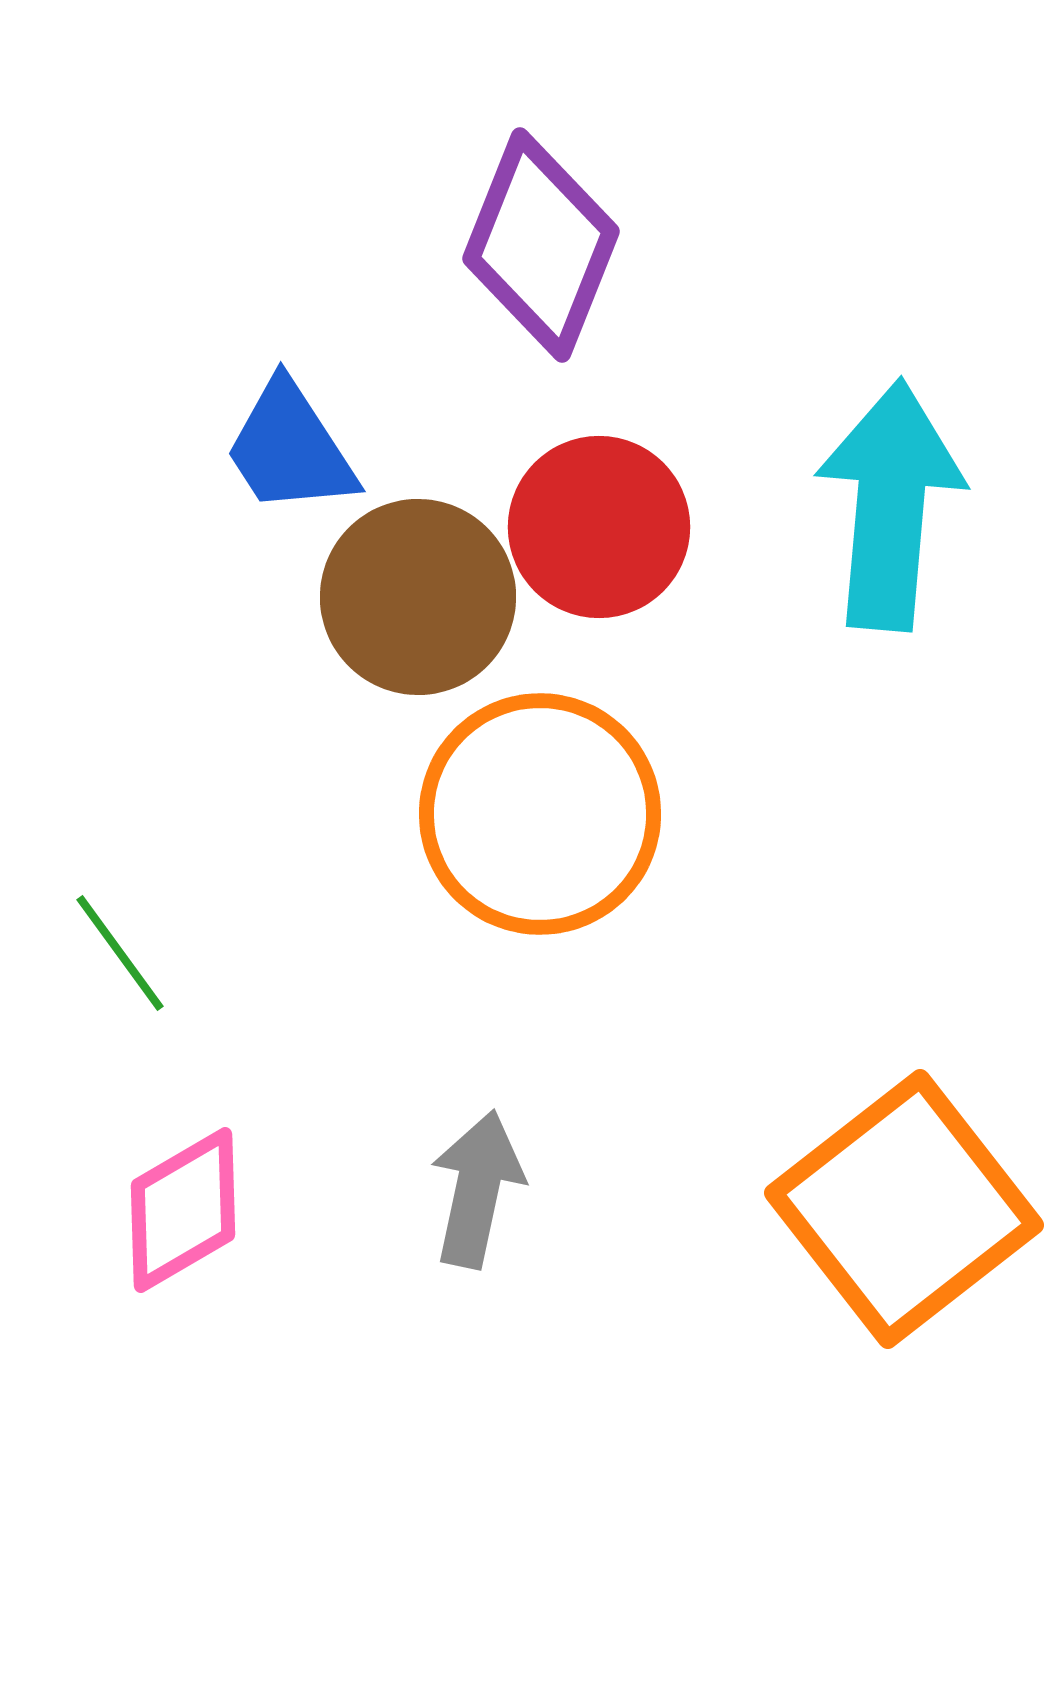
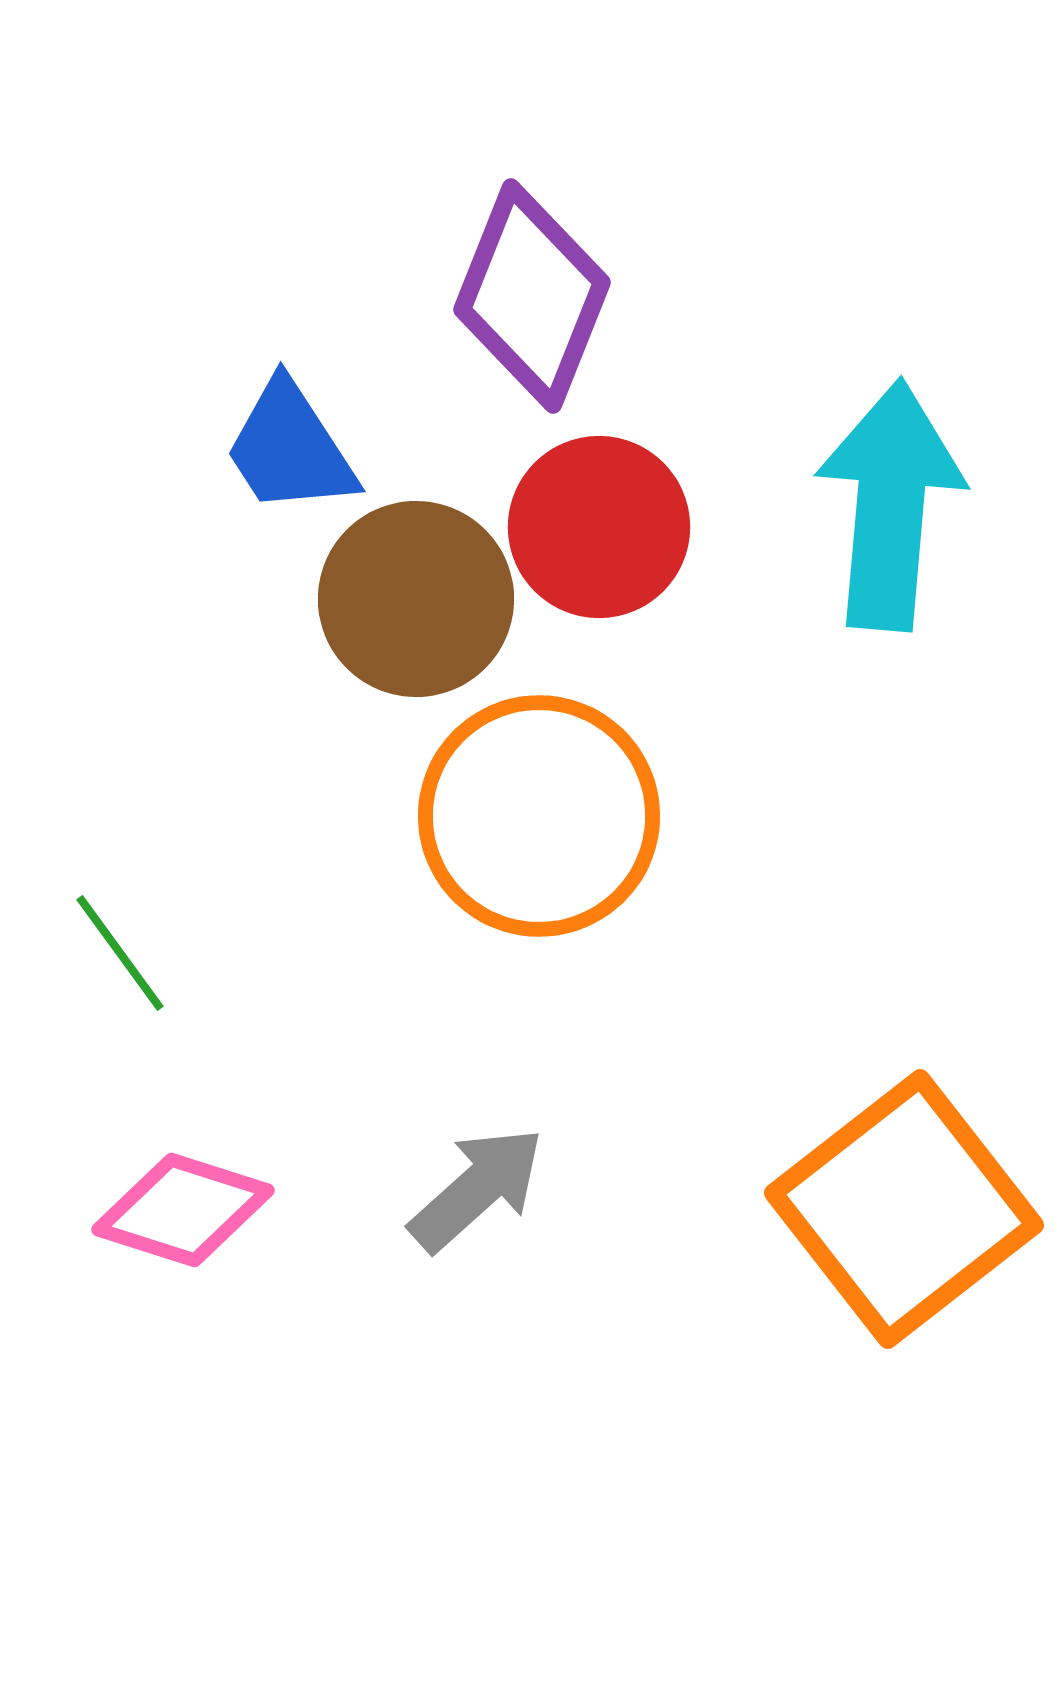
purple diamond: moved 9 px left, 51 px down
brown circle: moved 2 px left, 2 px down
orange circle: moved 1 px left, 2 px down
gray arrow: rotated 36 degrees clockwise
pink diamond: rotated 48 degrees clockwise
